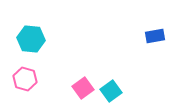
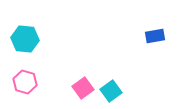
cyan hexagon: moved 6 px left
pink hexagon: moved 3 px down
